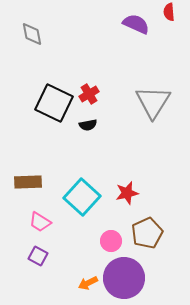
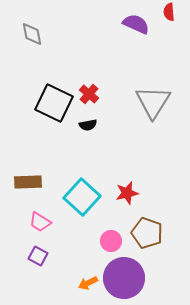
red cross: rotated 18 degrees counterclockwise
brown pentagon: rotated 28 degrees counterclockwise
